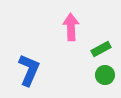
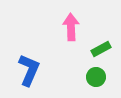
green circle: moved 9 px left, 2 px down
